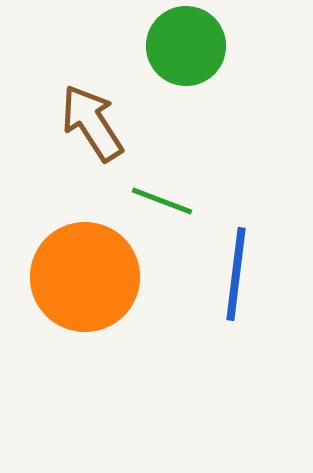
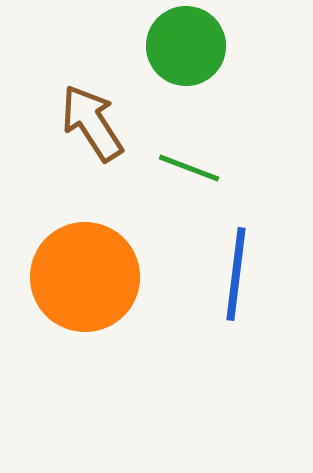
green line: moved 27 px right, 33 px up
